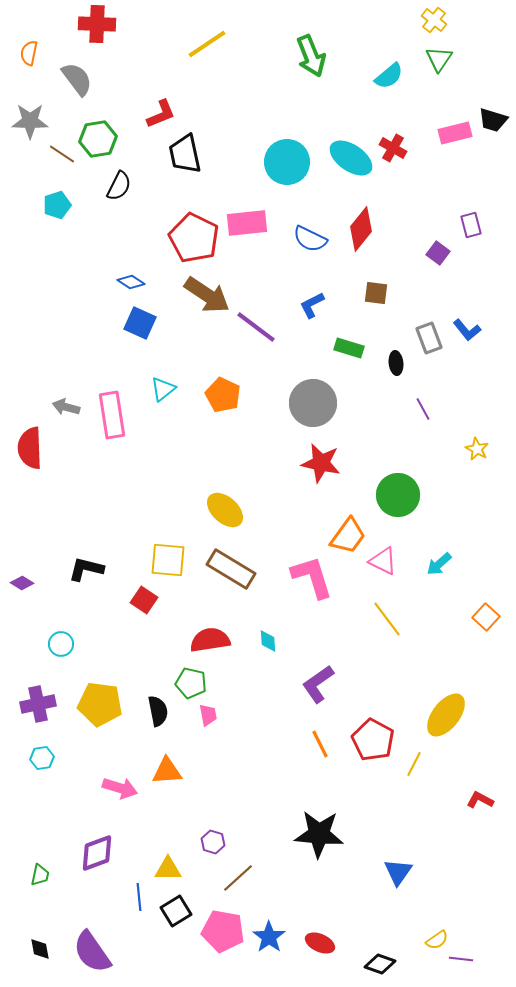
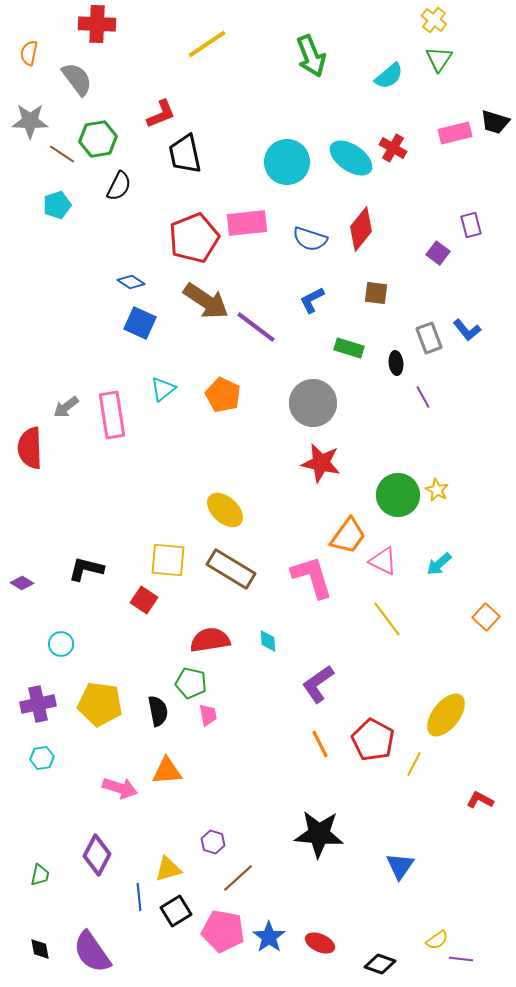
black trapezoid at (493, 120): moved 2 px right, 2 px down
red pentagon at (194, 238): rotated 24 degrees clockwise
blue semicircle at (310, 239): rotated 8 degrees counterclockwise
brown arrow at (207, 295): moved 1 px left, 6 px down
blue L-shape at (312, 305): moved 5 px up
gray arrow at (66, 407): rotated 52 degrees counterclockwise
purple line at (423, 409): moved 12 px up
yellow star at (477, 449): moved 40 px left, 41 px down
purple diamond at (97, 853): moved 2 px down; rotated 42 degrees counterclockwise
yellow triangle at (168, 869): rotated 16 degrees counterclockwise
blue triangle at (398, 872): moved 2 px right, 6 px up
